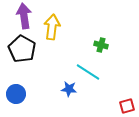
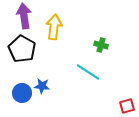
yellow arrow: moved 2 px right
blue star: moved 27 px left, 3 px up
blue circle: moved 6 px right, 1 px up
